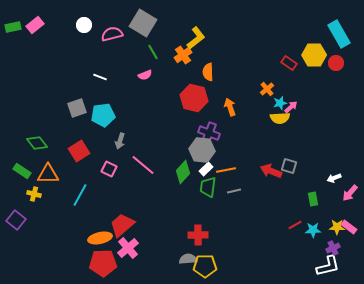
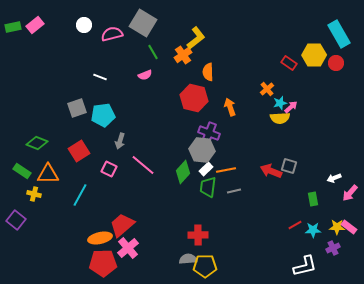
green diamond at (37, 143): rotated 30 degrees counterclockwise
white L-shape at (328, 266): moved 23 px left
